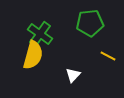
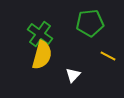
yellow semicircle: moved 9 px right
